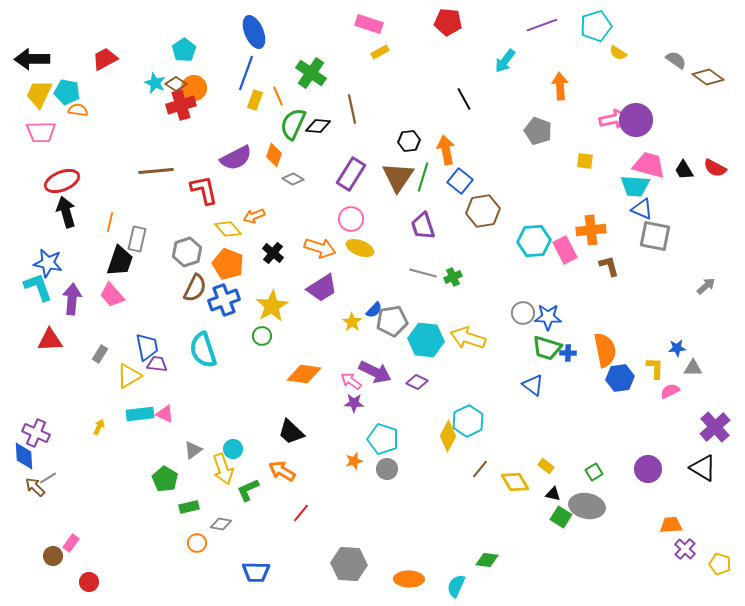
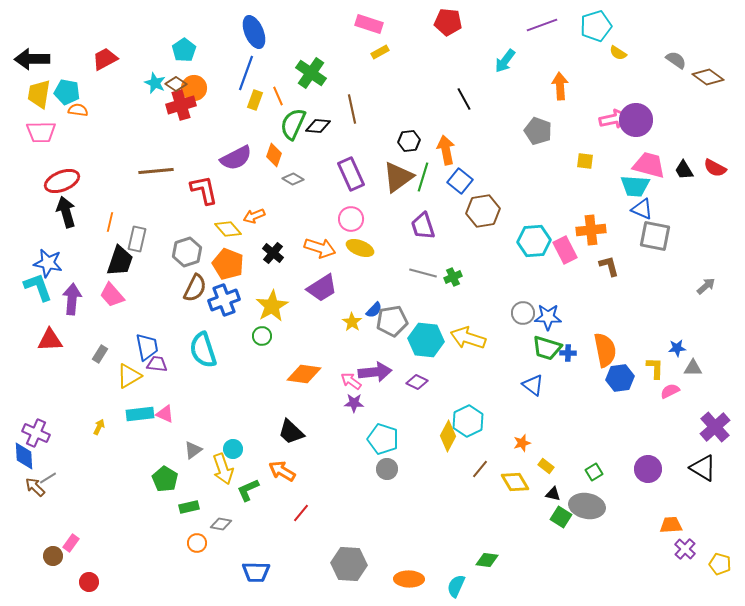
yellow trapezoid at (39, 94): rotated 16 degrees counterclockwise
purple rectangle at (351, 174): rotated 56 degrees counterclockwise
brown triangle at (398, 177): rotated 20 degrees clockwise
purple arrow at (375, 372): rotated 32 degrees counterclockwise
orange star at (354, 461): moved 168 px right, 18 px up
